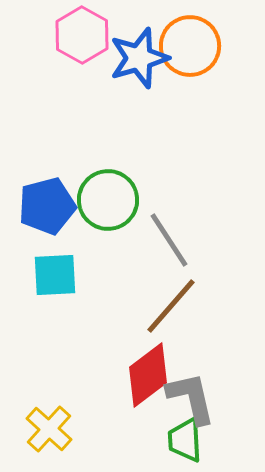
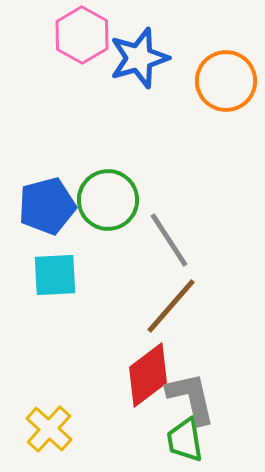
orange circle: moved 36 px right, 35 px down
green trapezoid: rotated 6 degrees counterclockwise
